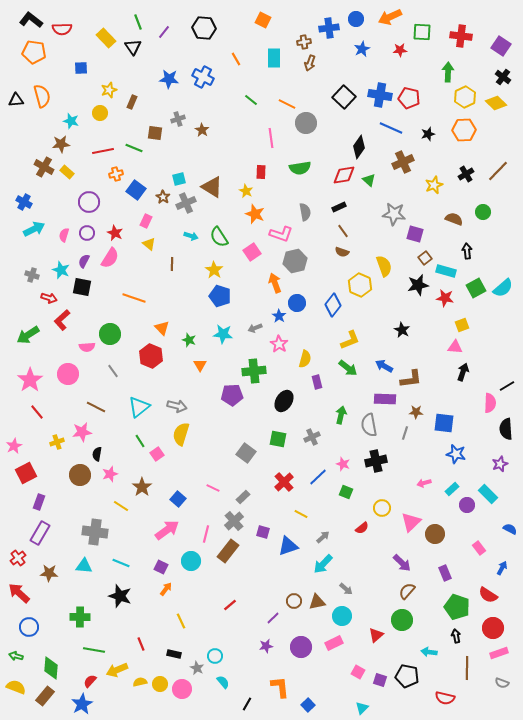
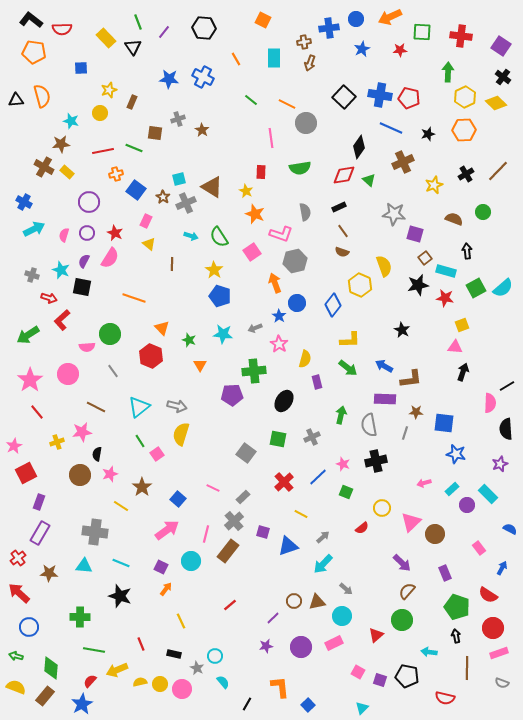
yellow L-shape at (350, 340): rotated 20 degrees clockwise
